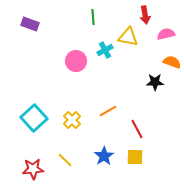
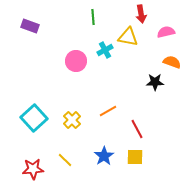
red arrow: moved 4 px left, 1 px up
purple rectangle: moved 2 px down
pink semicircle: moved 2 px up
